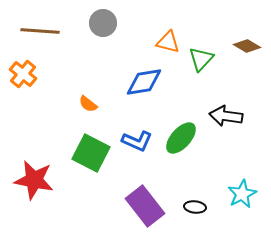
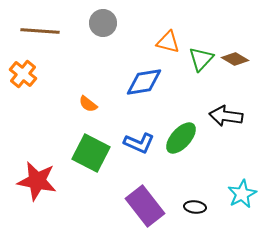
brown diamond: moved 12 px left, 13 px down
blue L-shape: moved 2 px right, 2 px down
red star: moved 3 px right, 1 px down
